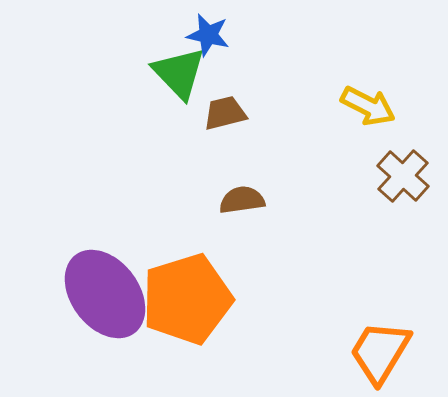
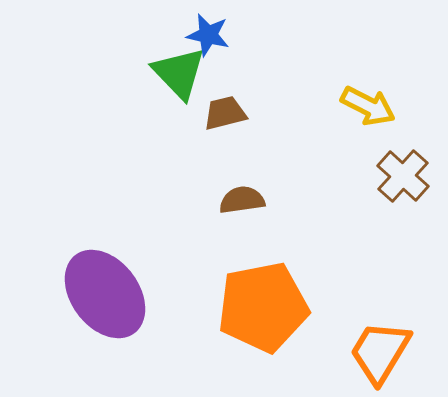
orange pentagon: moved 76 px right, 8 px down; rotated 6 degrees clockwise
